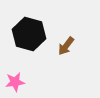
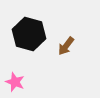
pink star: rotated 30 degrees clockwise
